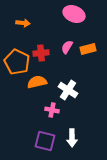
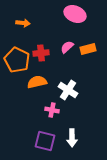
pink ellipse: moved 1 px right
pink semicircle: rotated 16 degrees clockwise
orange pentagon: moved 2 px up
